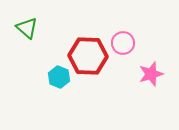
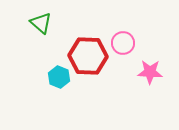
green triangle: moved 14 px right, 5 px up
pink star: moved 1 px left, 2 px up; rotated 20 degrees clockwise
